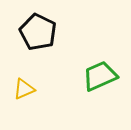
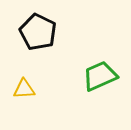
yellow triangle: rotated 20 degrees clockwise
